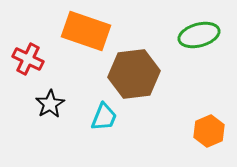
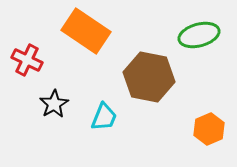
orange rectangle: rotated 15 degrees clockwise
red cross: moved 1 px left, 1 px down
brown hexagon: moved 15 px right, 3 px down; rotated 18 degrees clockwise
black star: moved 4 px right
orange hexagon: moved 2 px up
